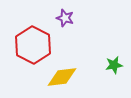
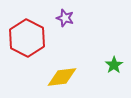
red hexagon: moved 6 px left, 7 px up
green star: rotated 24 degrees counterclockwise
